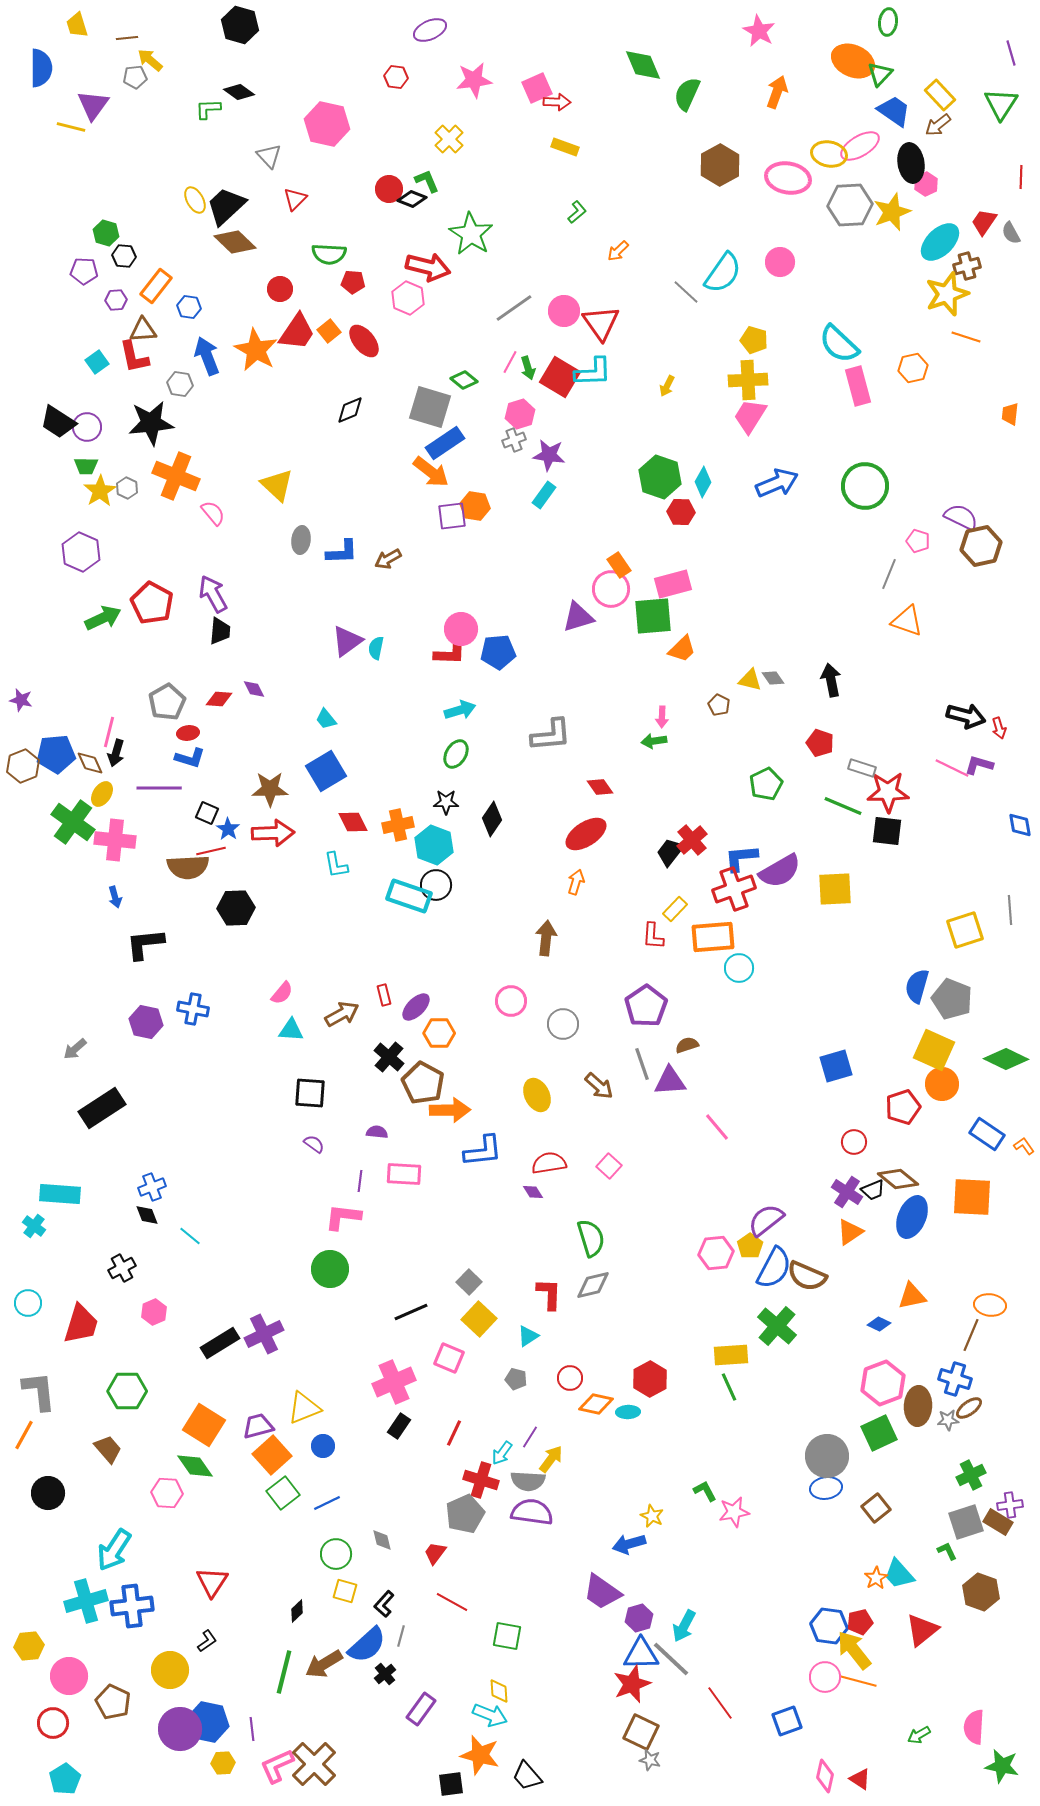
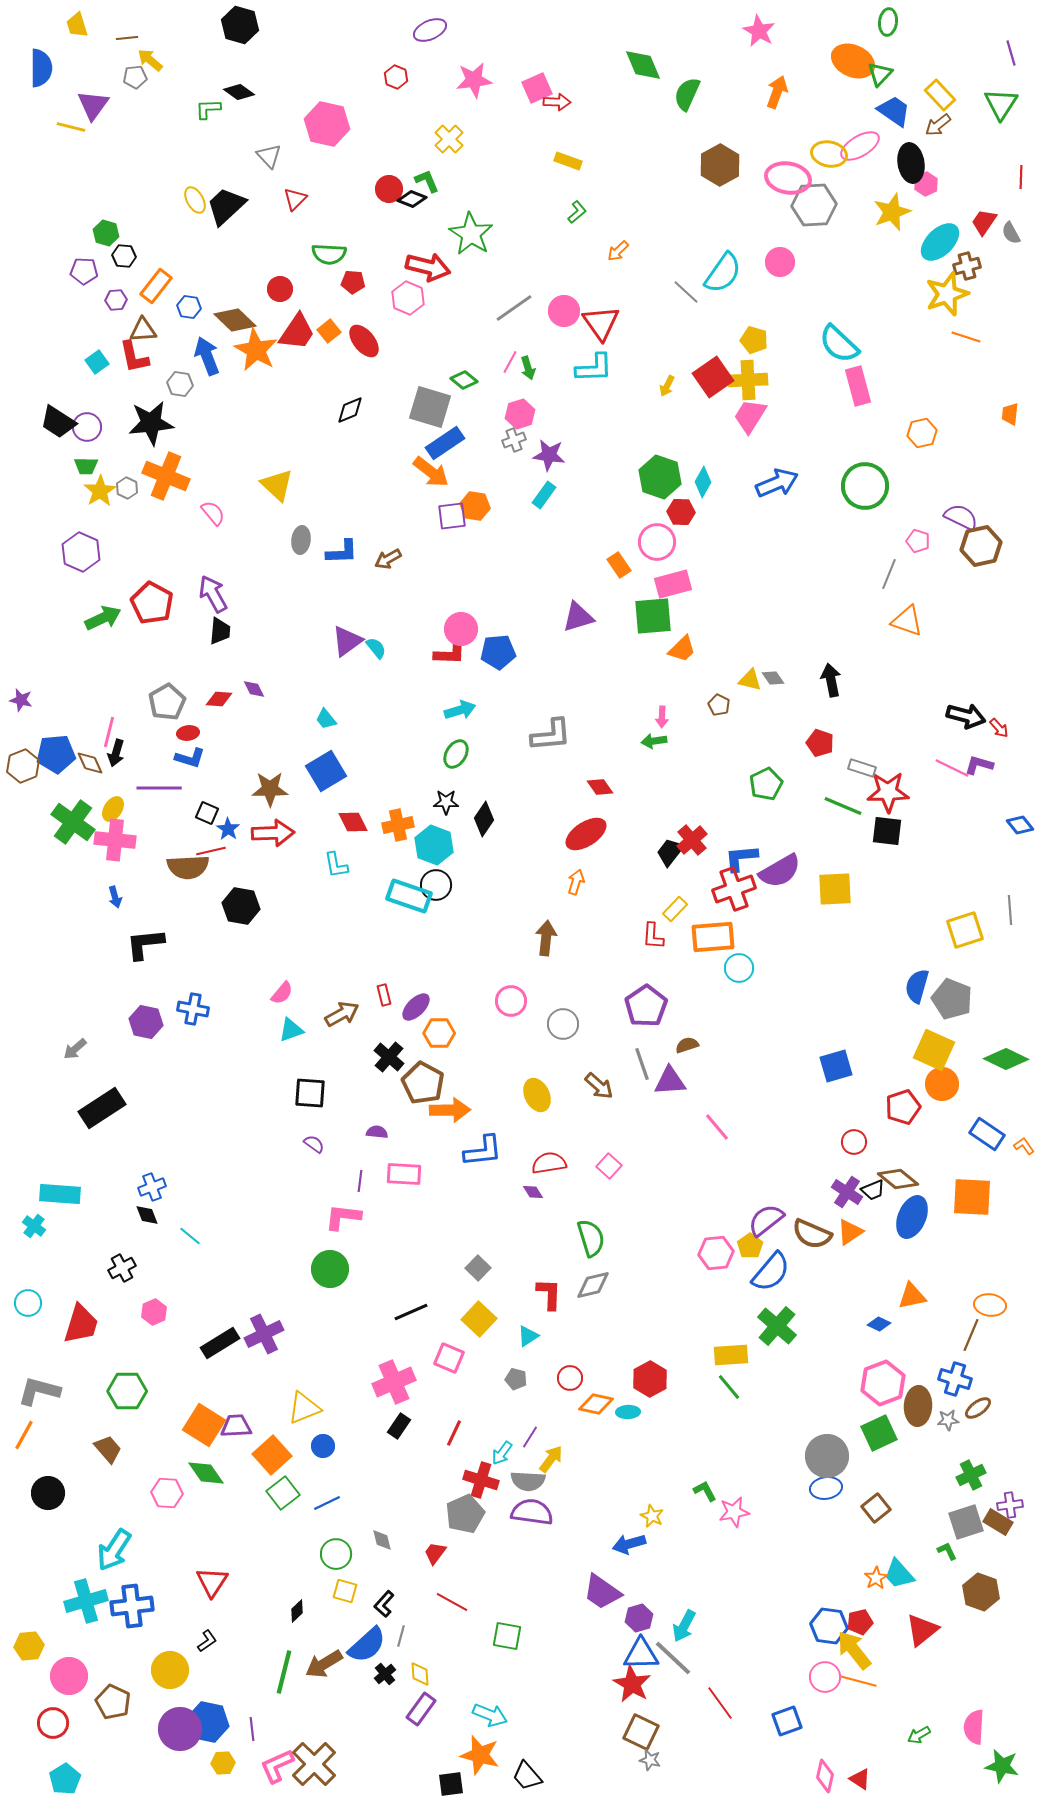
red hexagon at (396, 77): rotated 15 degrees clockwise
yellow rectangle at (565, 147): moved 3 px right, 14 px down
gray hexagon at (850, 205): moved 36 px left
brown diamond at (235, 242): moved 78 px down
orange hexagon at (913, 368): moved 9 px right, 65 px down
cyan L-shape at (593, 372): moved 1 px right, 4 px up
red square at (560, 377): moved 153 px right; rotated 24 degrees clockwise
orange cross at (176, 476): moved 10 px left
pink circle at (611, 589): moved 46 px right, 47 px up
cyan semicircle at (376, 648): rotated 130 degrees clockwise
red arrow at (999, 728): rotated 25 degrees counterclockwise
yellow ellipse at (102, 794): moved 11 px right, 15 px down
black diamond at (492, 819): moved 8 px left
blue diamond at (1020, 825): rotated 28 degrees counterclockwise
black hexagon at (236, 908): moved 5 px right, 2 px up; rotated 12 degrees clockwise
cyan triangle at (291, 1030): rotated 24 degrees counterclockwise
blue semicircle at (774, 1268): moved 3 px left, 4 px down; rotated 12 degrees clockwise
brown semicircle at (807, 1276): moved 5 px right, 42 px up
gray square at (469, 1282): moved 9 px right, 14 px up
green line at (729, 1387): rotated 16 degrees counterclockwise
gray L-shape at (39, 1391): rotated 69 degrees counterclockwise
brown ellipse at (969, 1408): moved 9 px right
purple trapezoid at (258, 1426): moved 22 px left; rotated 12 degrees clockwise
green diamond at (195, 1466): moved 11 px right, 7 px down
gray line at (671, 1659): moved 2 px right, 1 px up
red star at (632, 1684): rotated 21 degrees counterclockwise
yellow diamond at (499, 1691): moved 79 px left, 17 px up
